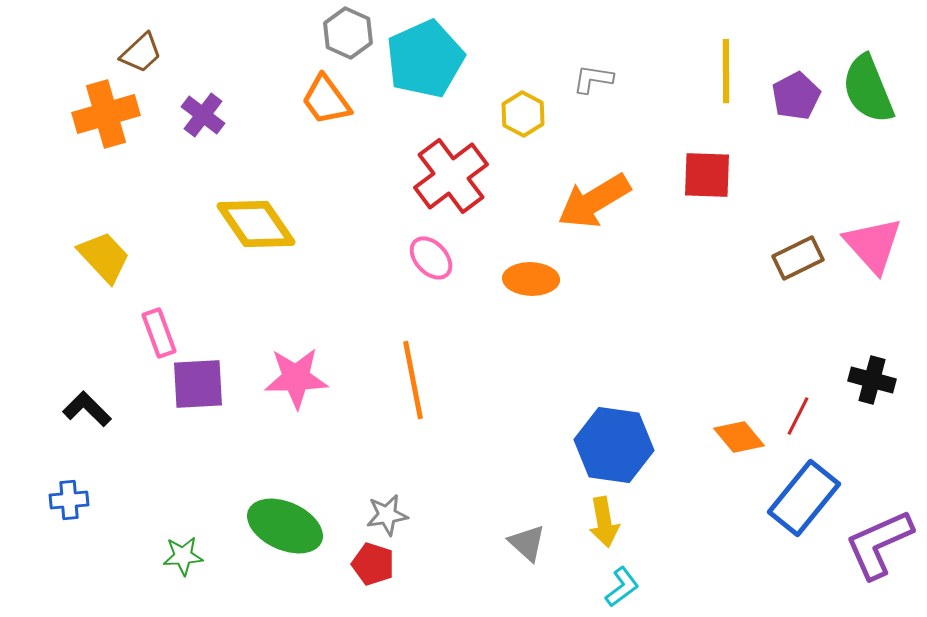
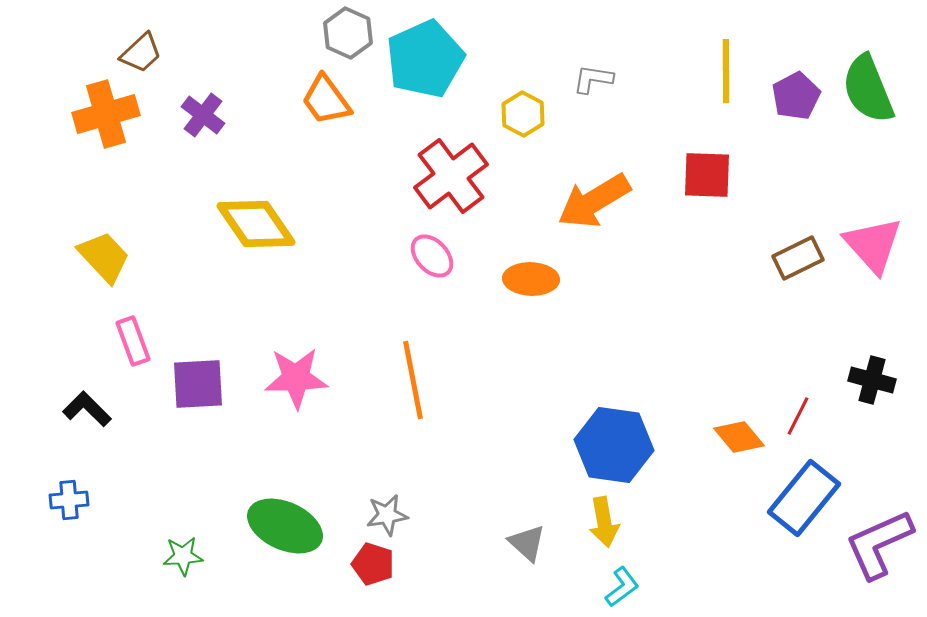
pink ellipse: moved 1 px right, 2 px up
pink rectangle: moved 26 px left, 8 px down
